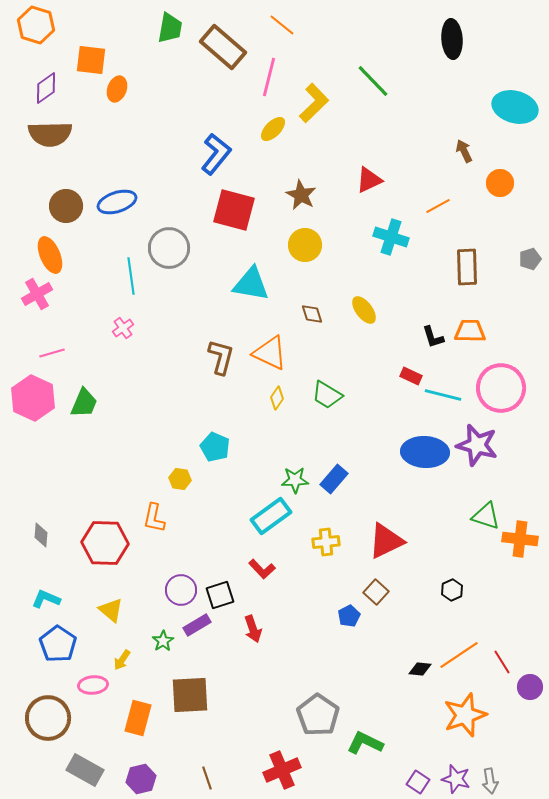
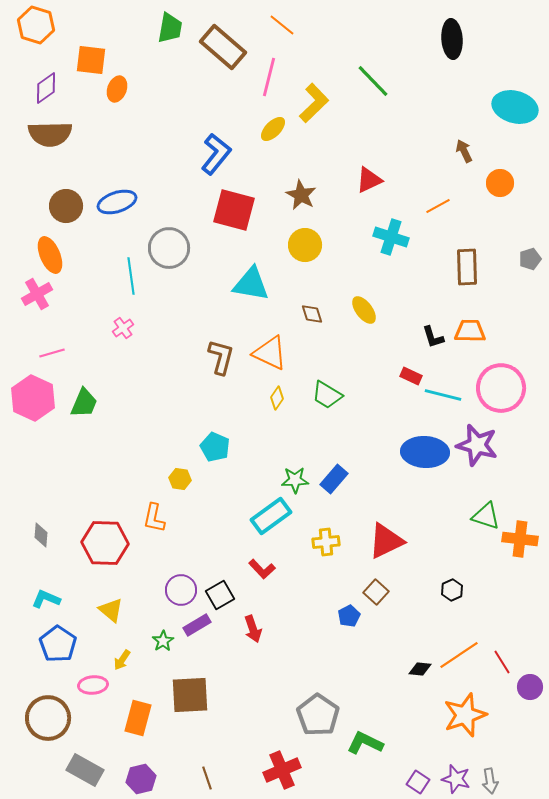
black square at (220, 595): rotated 12 degrees counterclockwise
